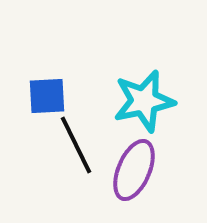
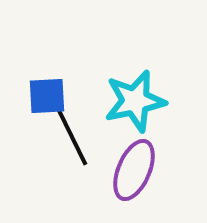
cyan star: moved 9 px left
black line: moved 4 px left, 8 px up
